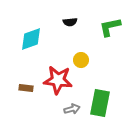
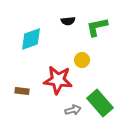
black semicircle: moved 2 px left, 1 px up
green L-shape: moved 13 px left
yellow circle: moved 1 px right
brown rectangle: moved 4 px left, 3 px down
green rectangle: rotated 52 degrees counterclockwise
gray arrow: moved 1 px right, 1 px down
